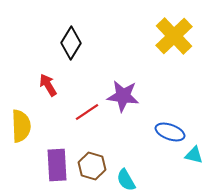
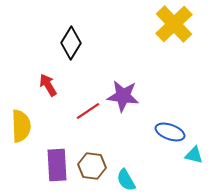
yellow cross: moved 12 px up
red line: moved 1 px right, 1 px up
brown hexagon: rotated 8 degrees counterclockwise
